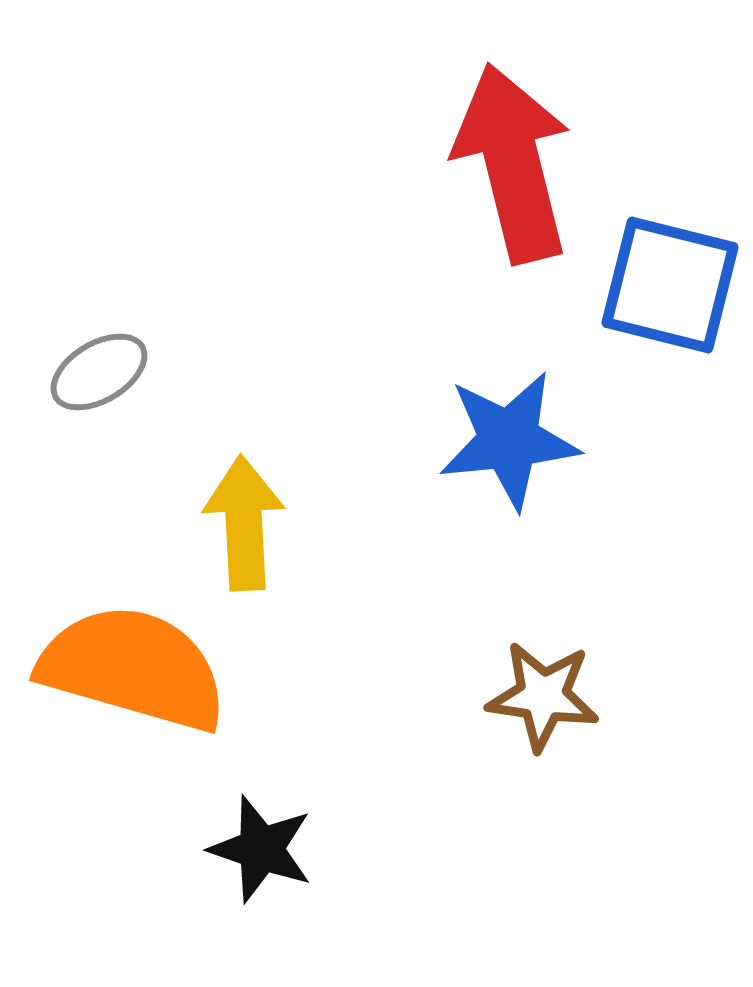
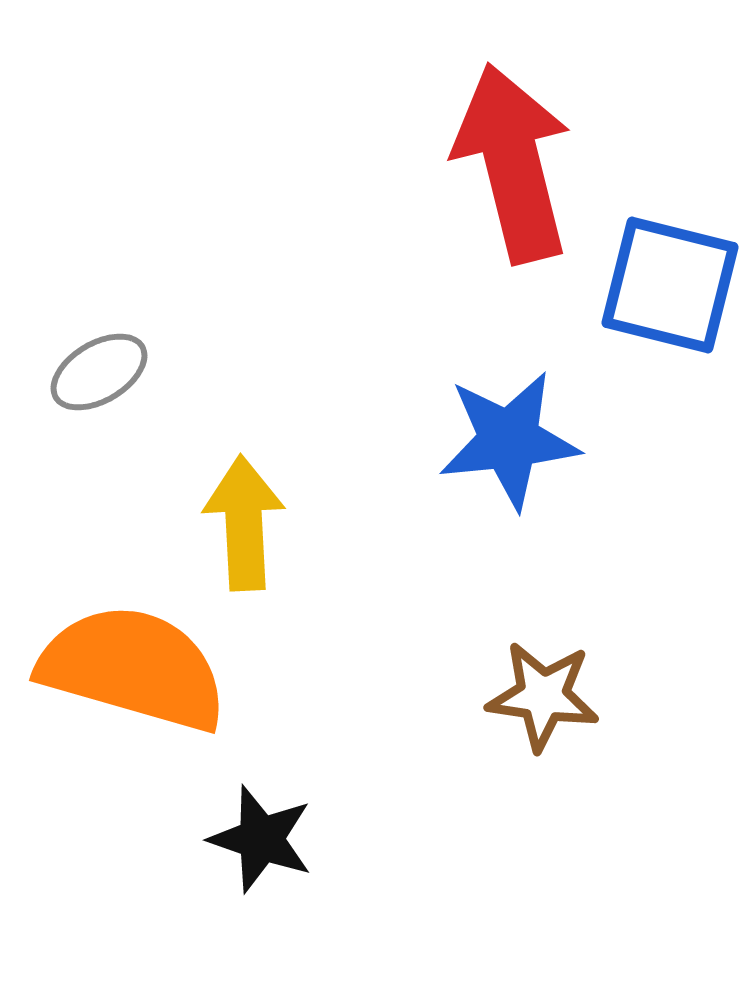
black star: moved 10 px up
